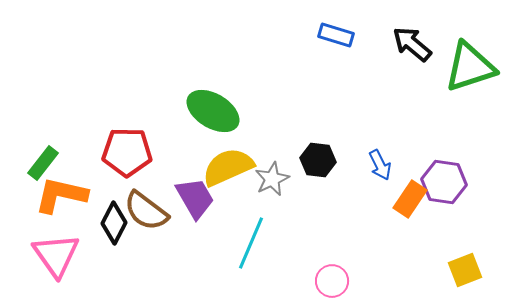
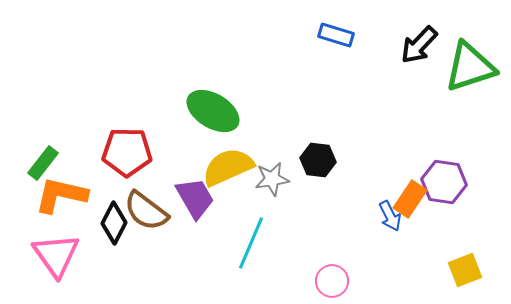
black arrow: moved 7 px right, 1 px down; rotated 87 degrees counterclockwise
blue arrow: moved 10 px right, 51 px down
gray star: rotated 16 degrees clockwise
